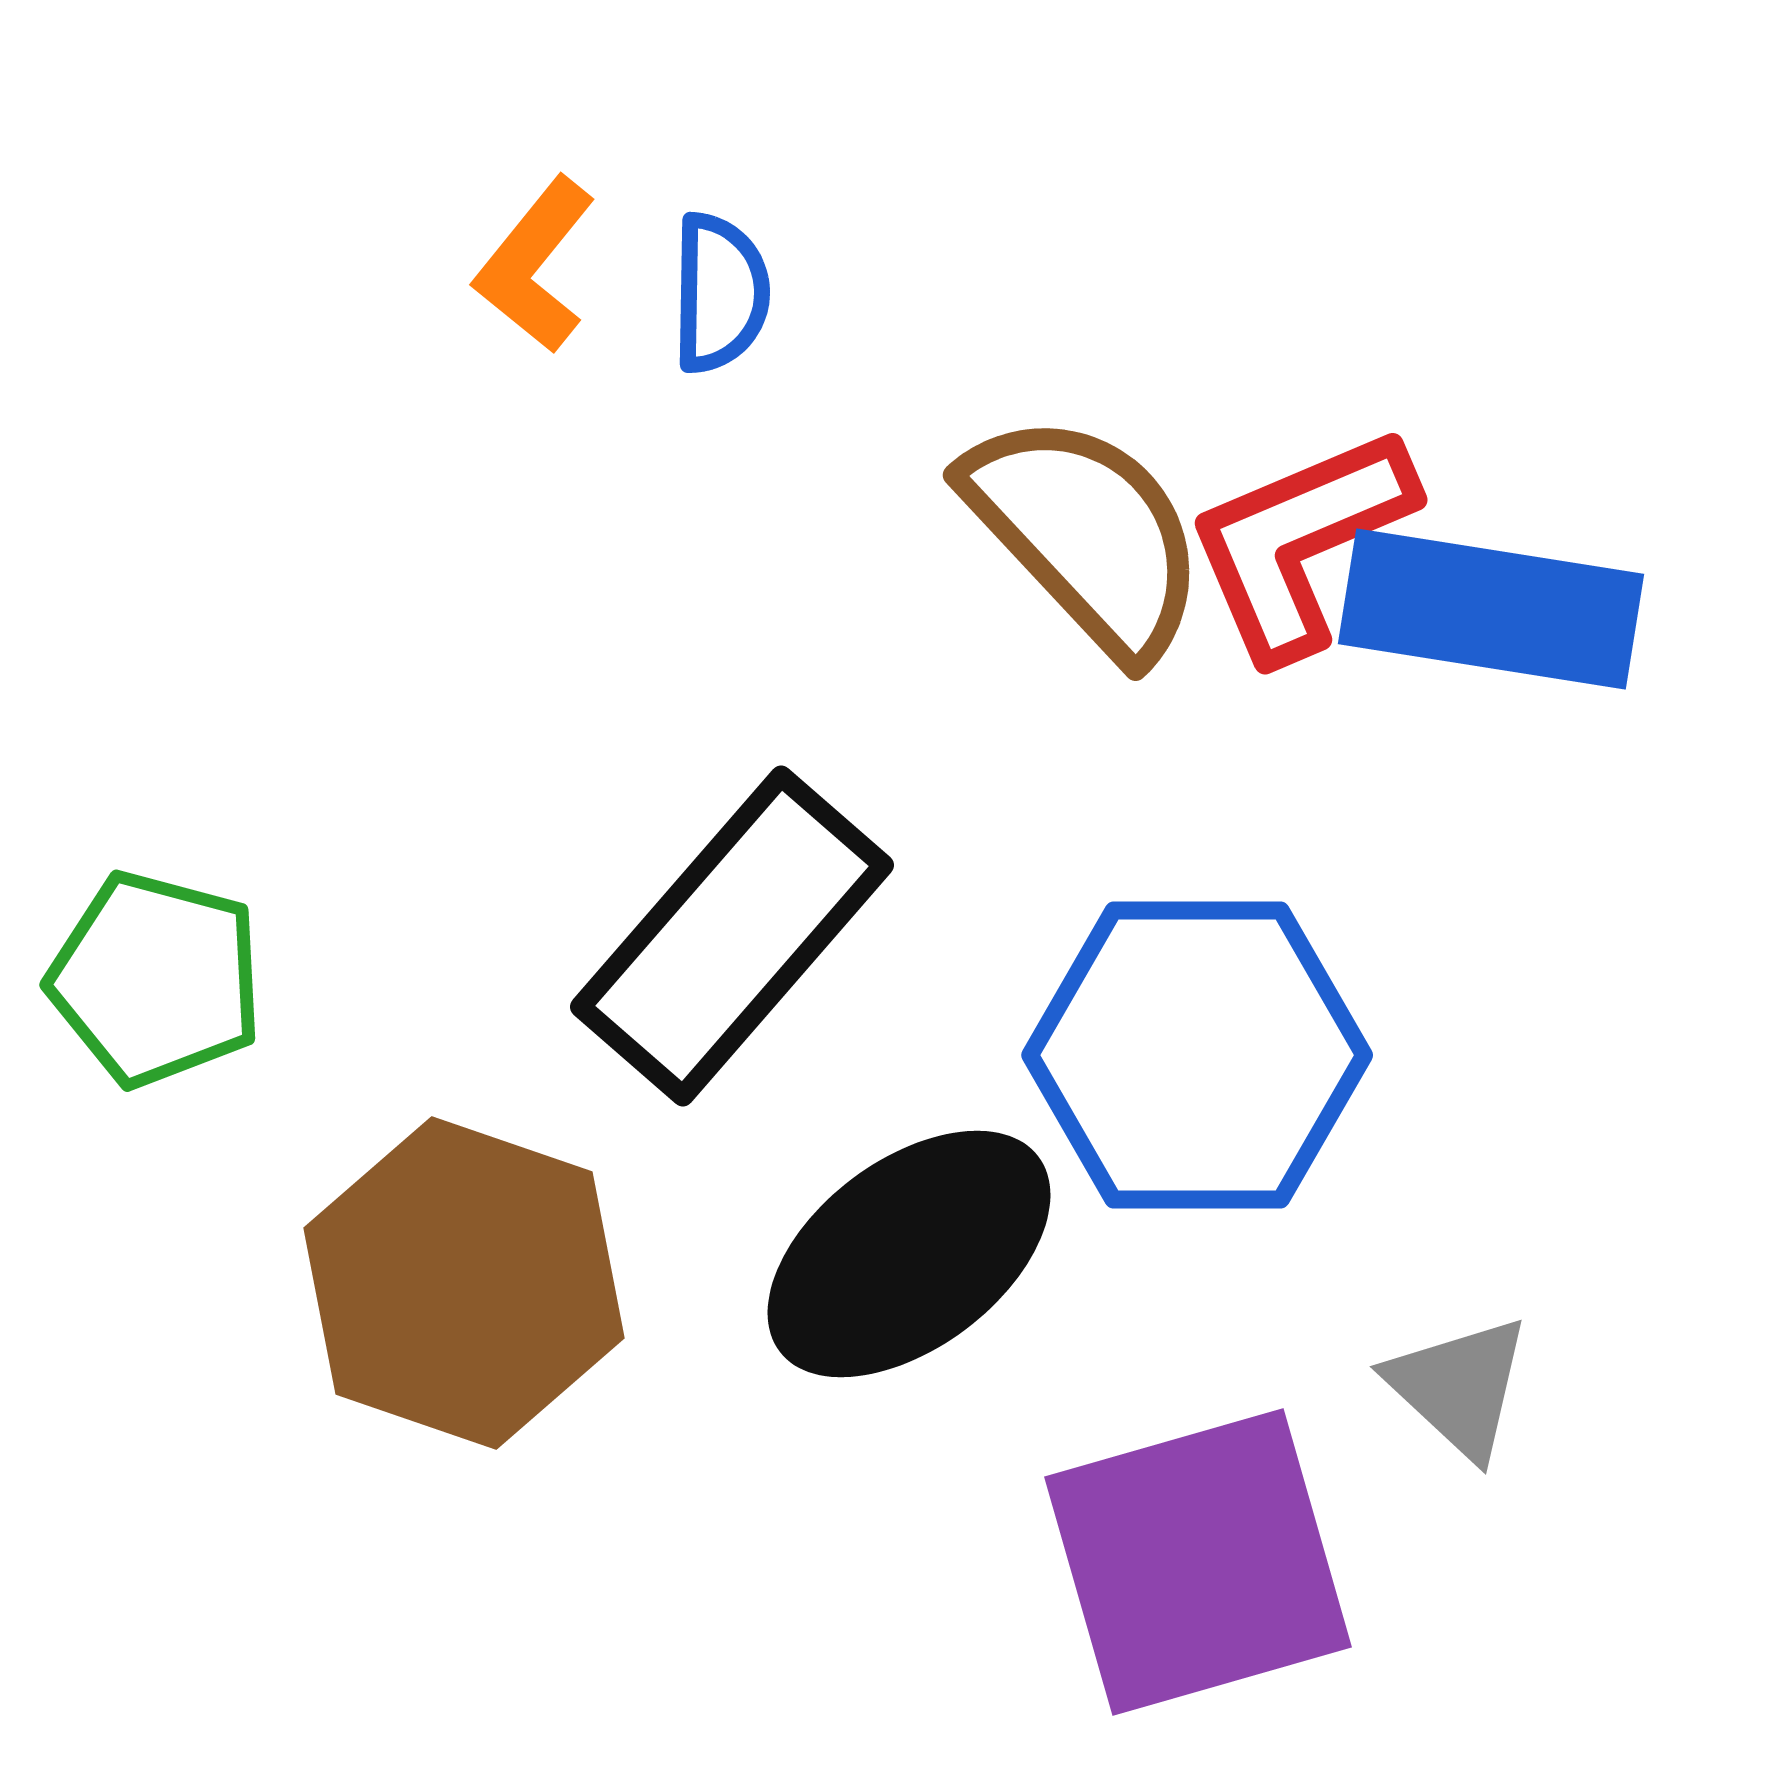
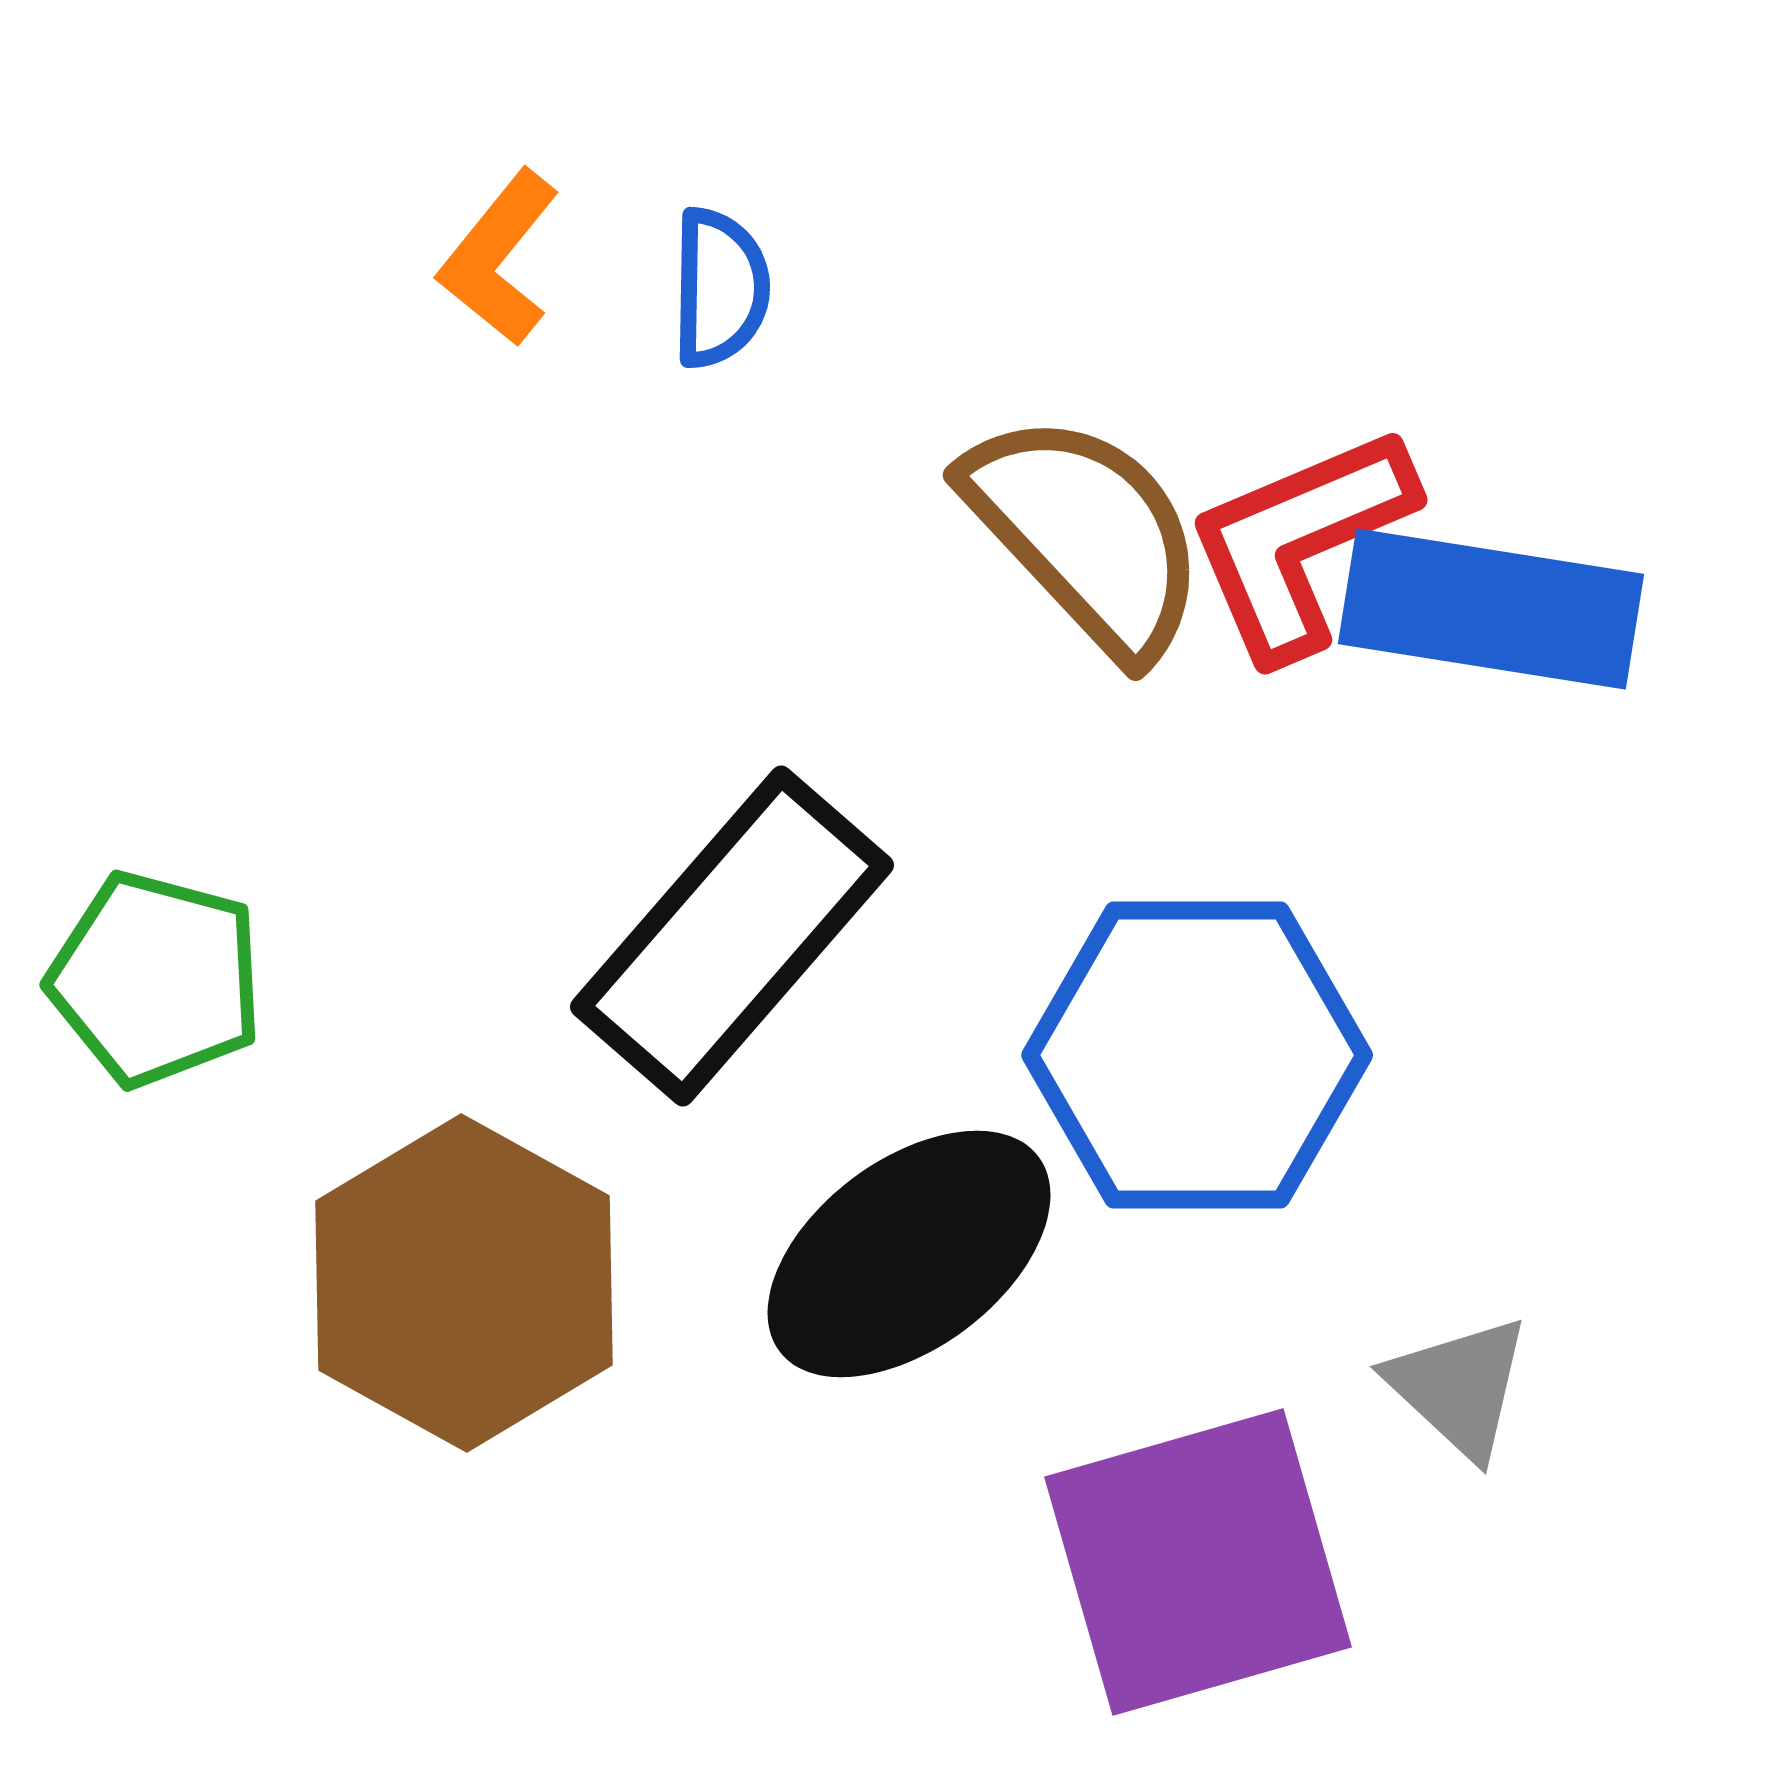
orange L-shape: moved 36 px left, 7 px up
blue semicircle: moved 5 px up
brown hexagon: rotated 10 degrees clockwise
